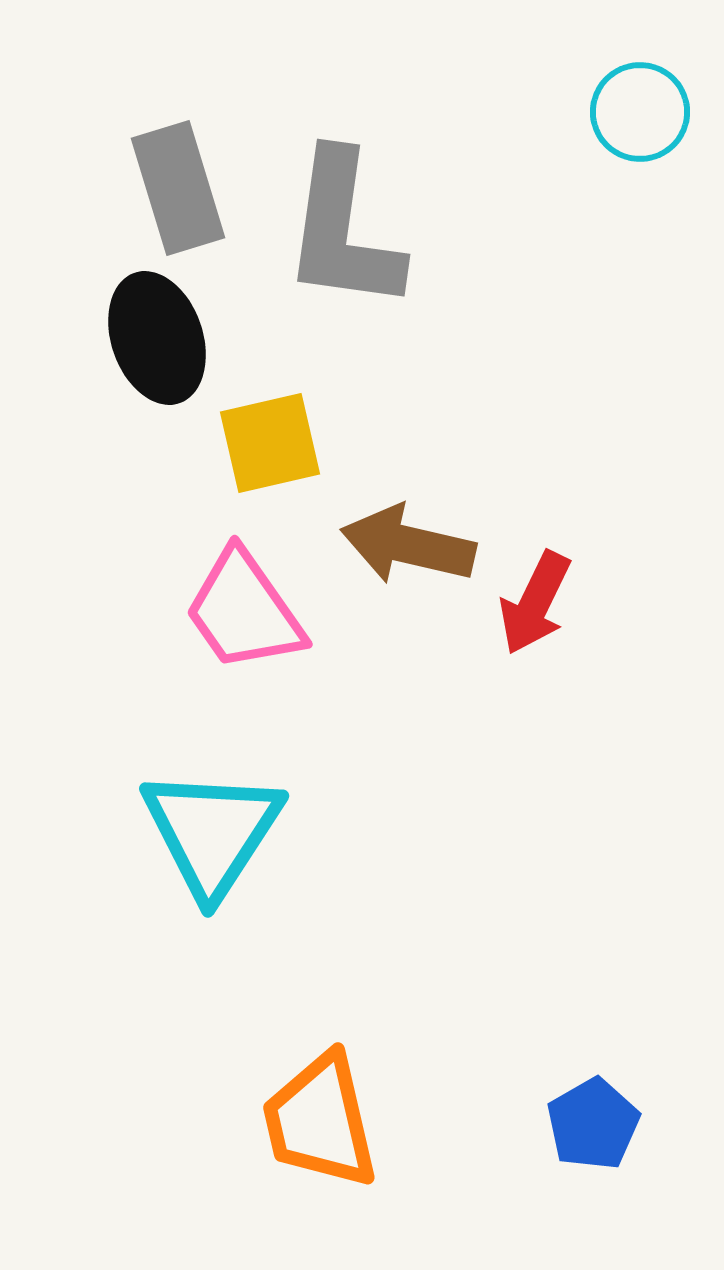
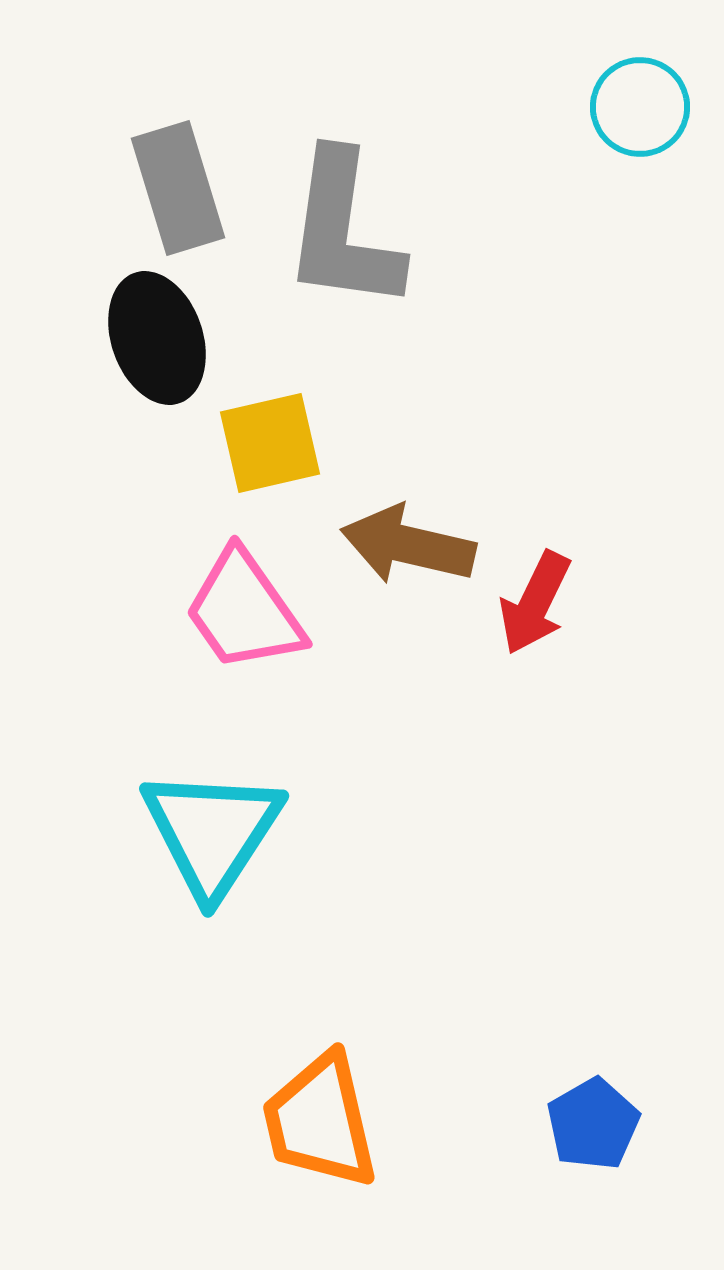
cyan circle: moved 5 px up
